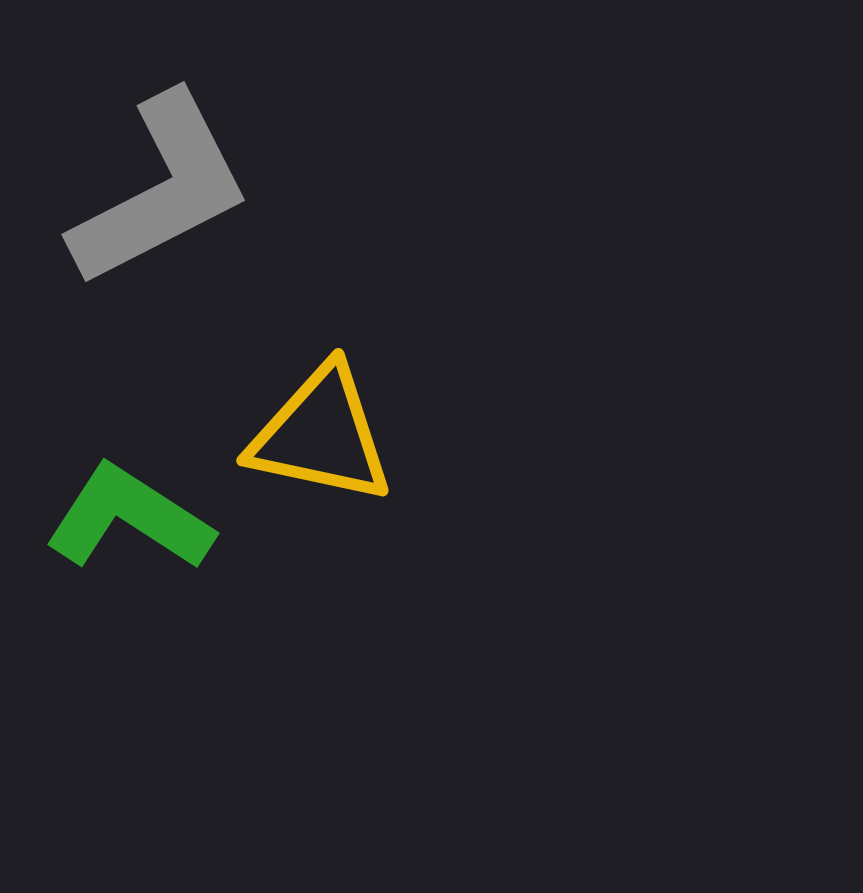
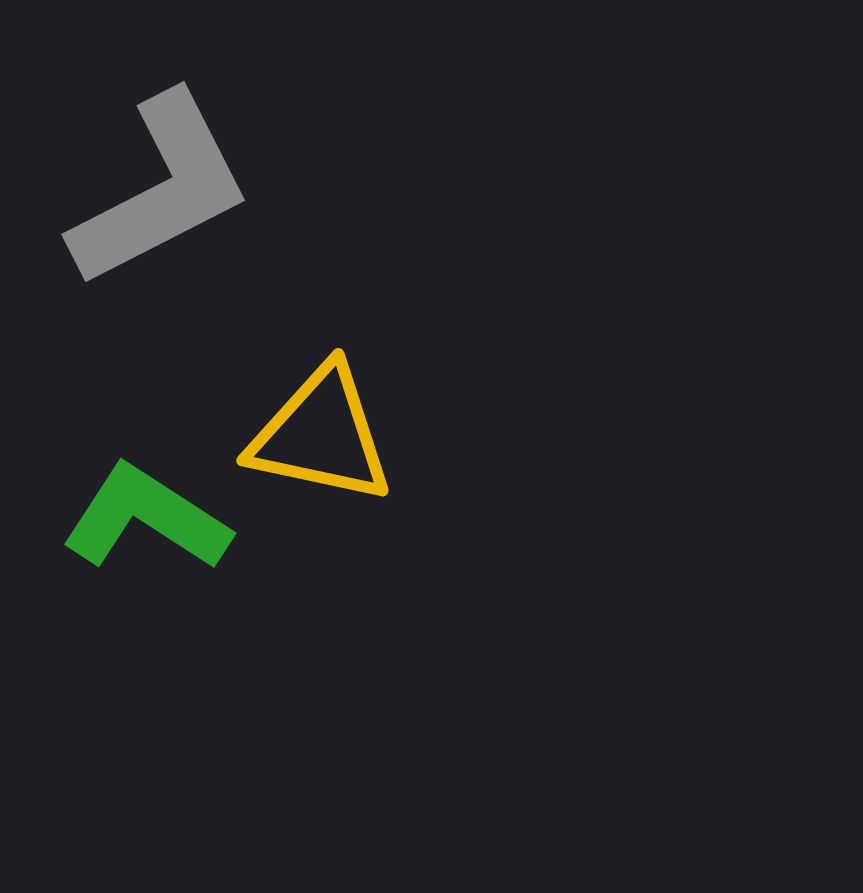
green L-shape: moved 17 px right
